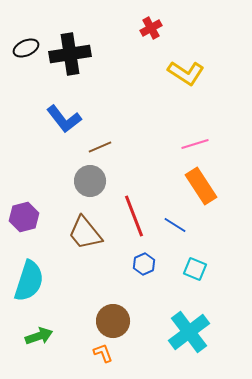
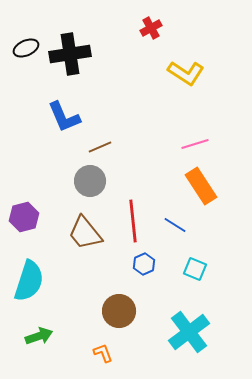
blue L-shape: moved 2 px up; rotated 15 degrees clockwise
red line: moved 1 px left, 5 px down; rotated 15 degrees clockwise
brown circle: moved 6 px right, 10 px up
